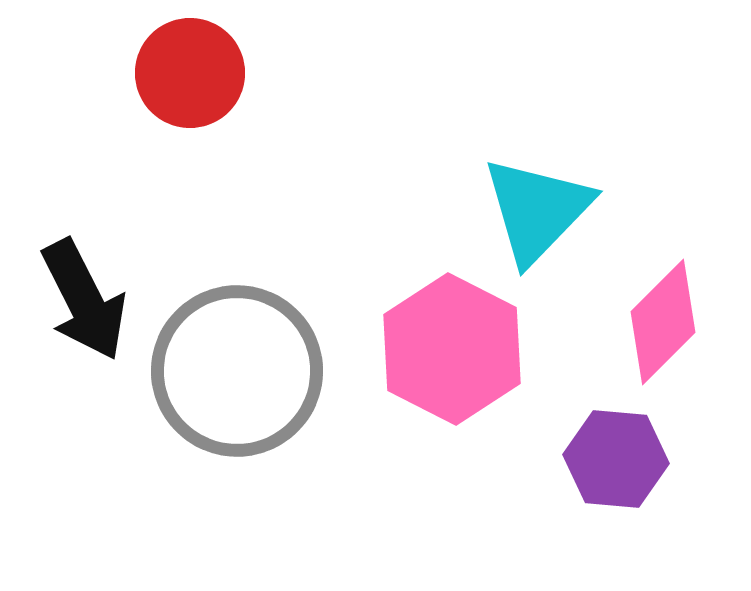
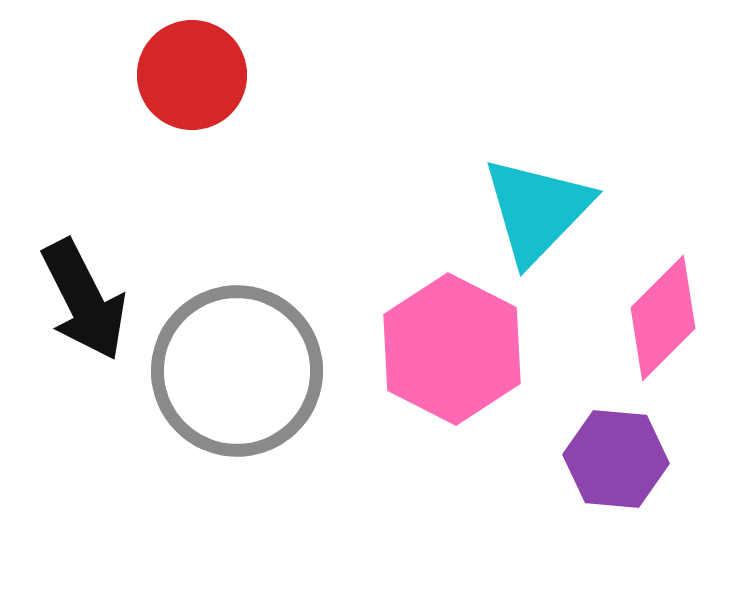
red circle: moved 2 px right, 2 px down
pink diamond: moved 4 px up
